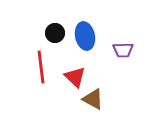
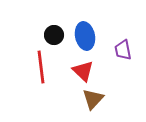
black circle: moved 1 px left, 2 px down
purple trapezoid: rotated 80 degrees clockwise
red triangle: moved 8 px right, 6 px up
brown triangle: rotated 45 degrees clockwise
